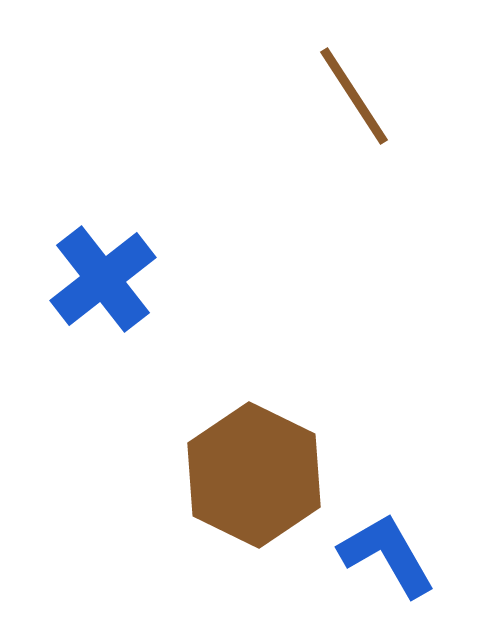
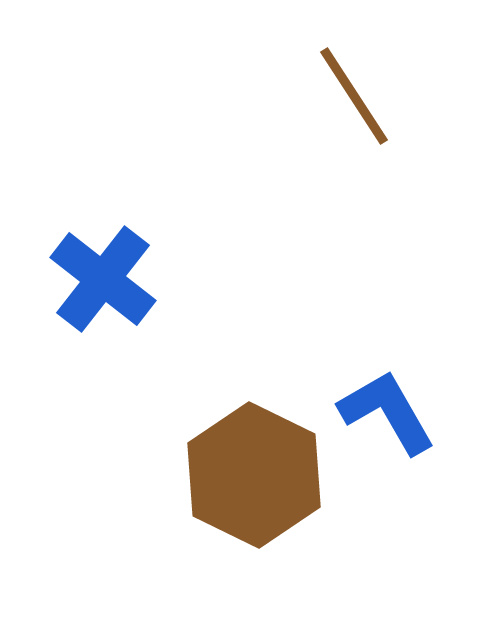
blue cross: rotated 14 degrees counterclockwise
blue L-shape: moved 143 px up
